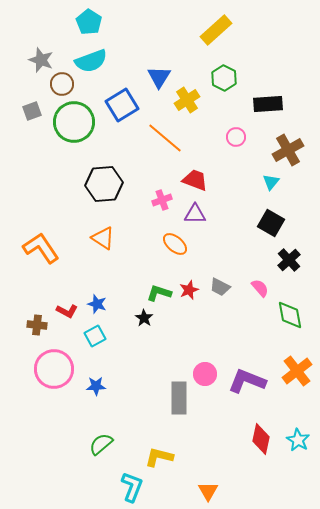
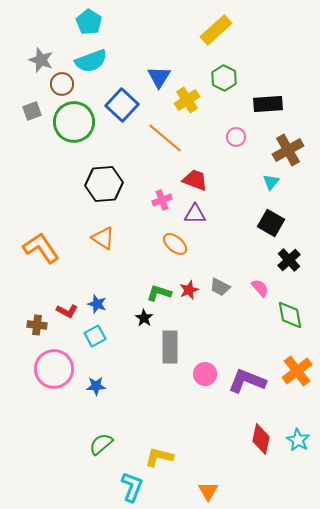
blue square at (122, 105): rotated 16 degrees counterclockwise
gray rectangle at (179, 398): moved 9 px left, 51 px up
